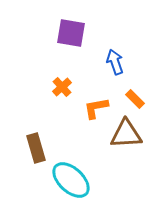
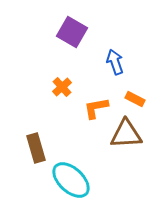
purple square: moved 1 px right, 1 px up; rotated 20 degrees clockwise
orange rectangle: rotated 18 degrees counterclockwise
